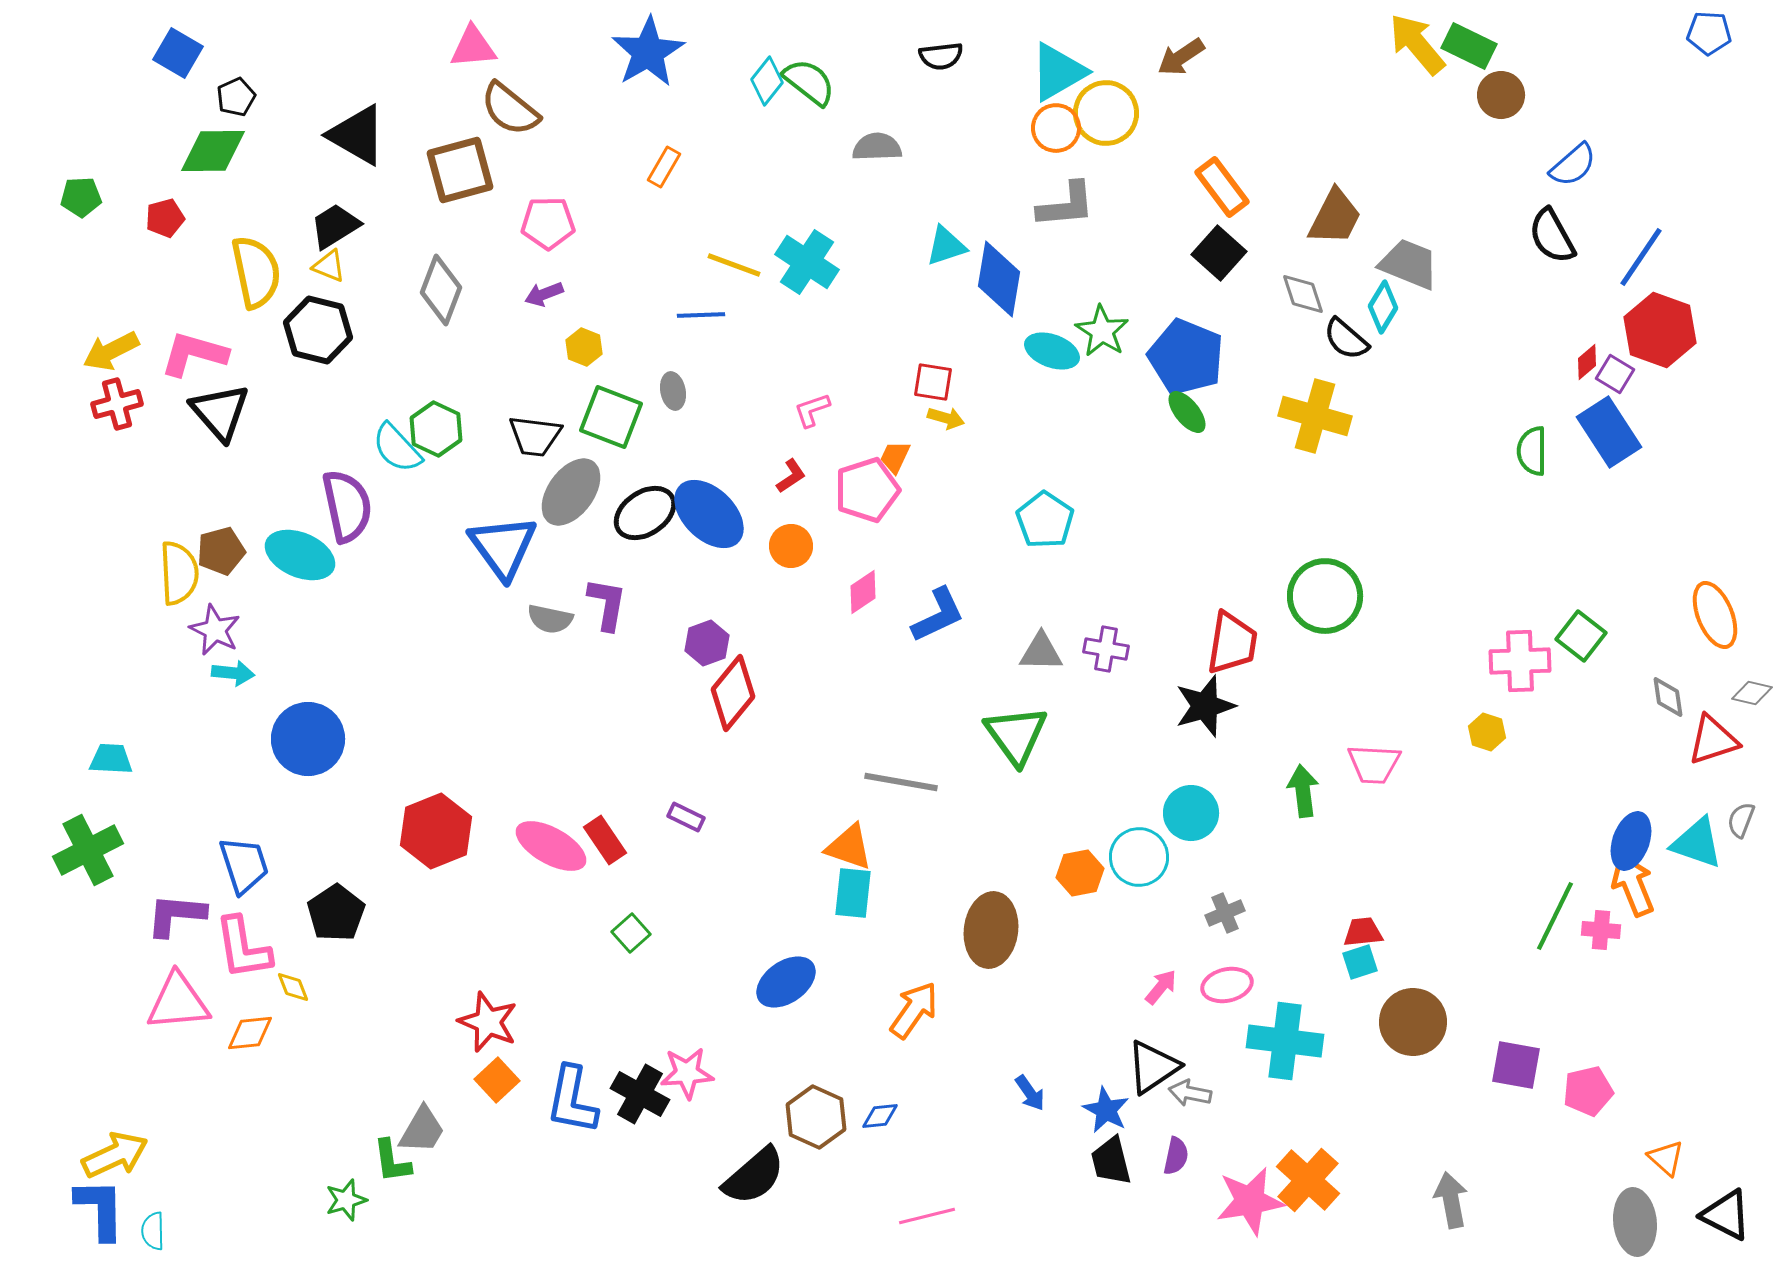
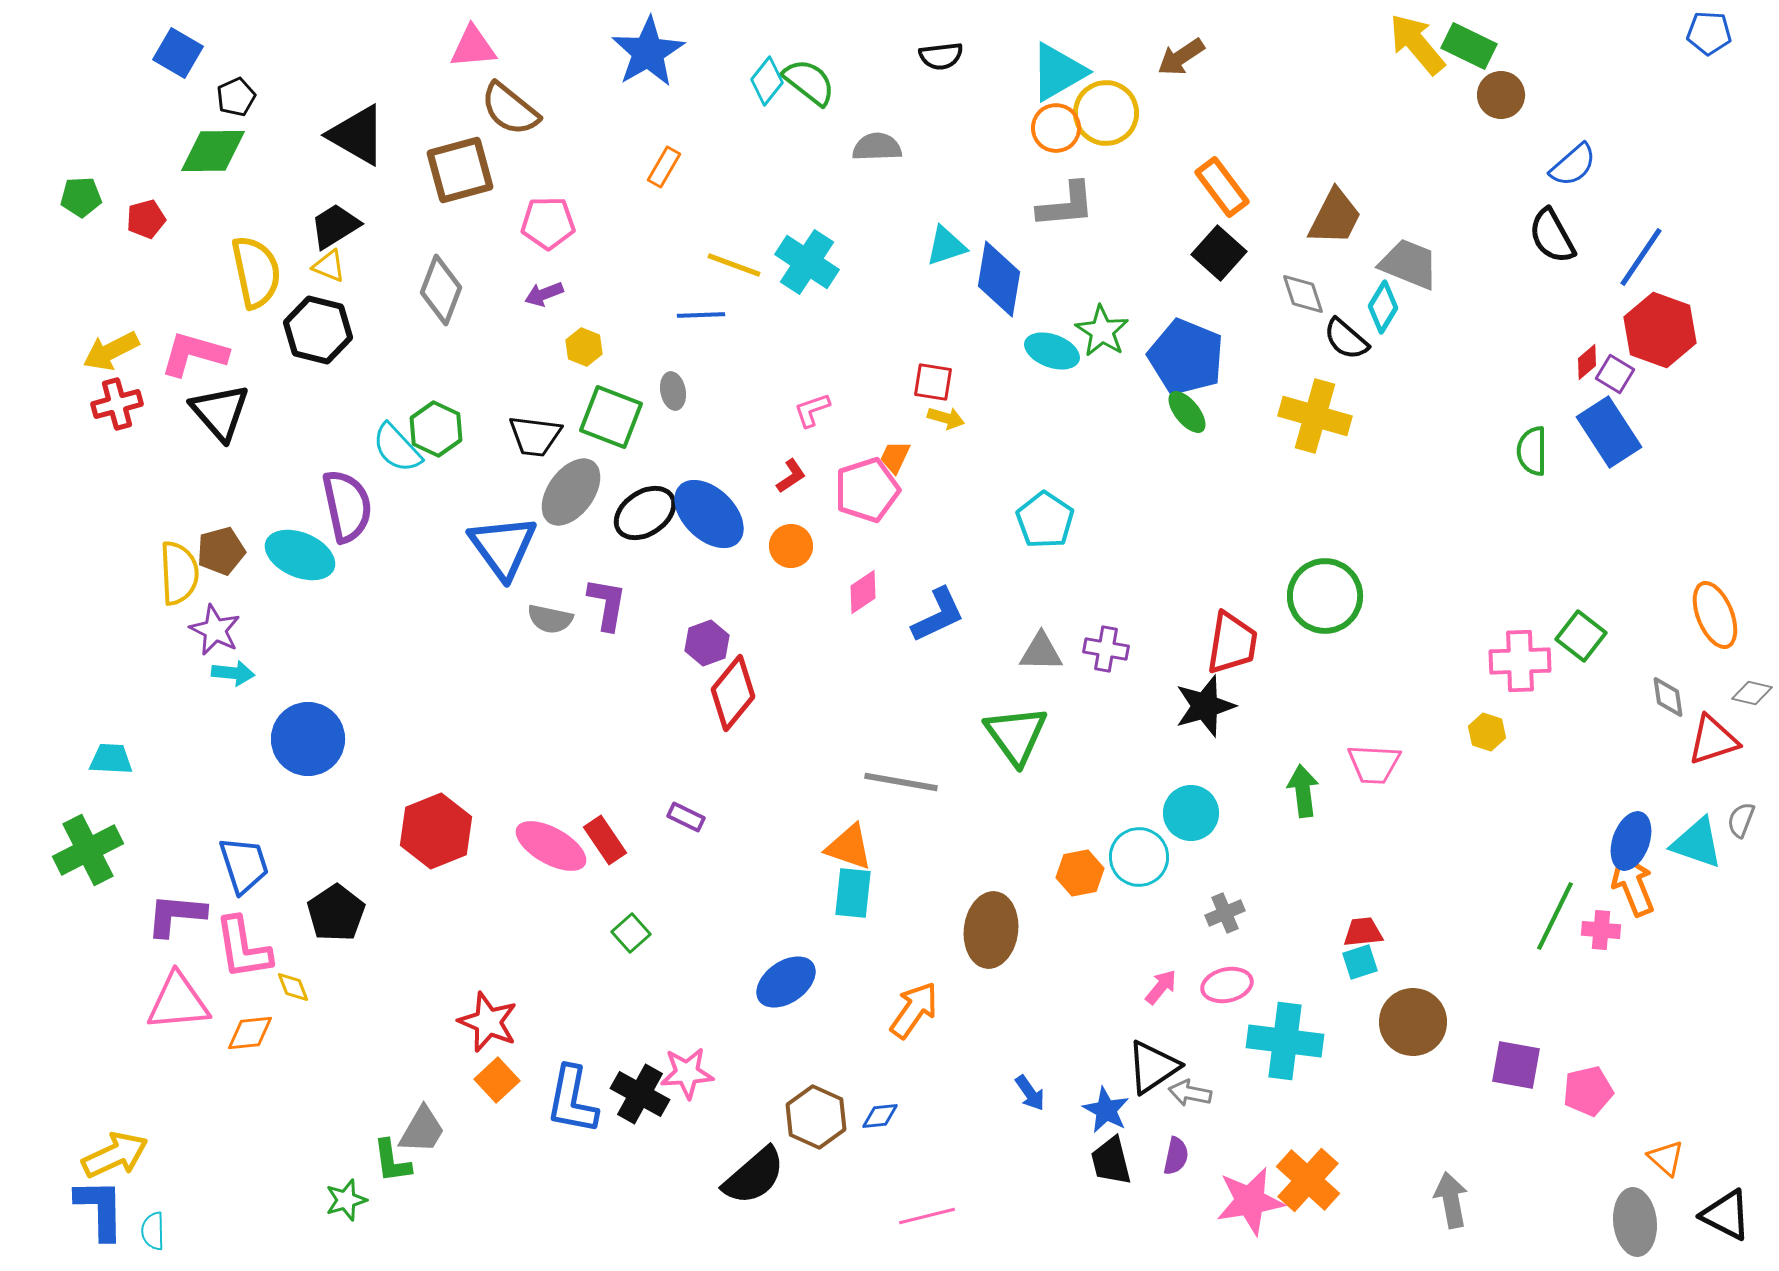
red pentagon at (165, 218): moved 19 px left, 1 px down
